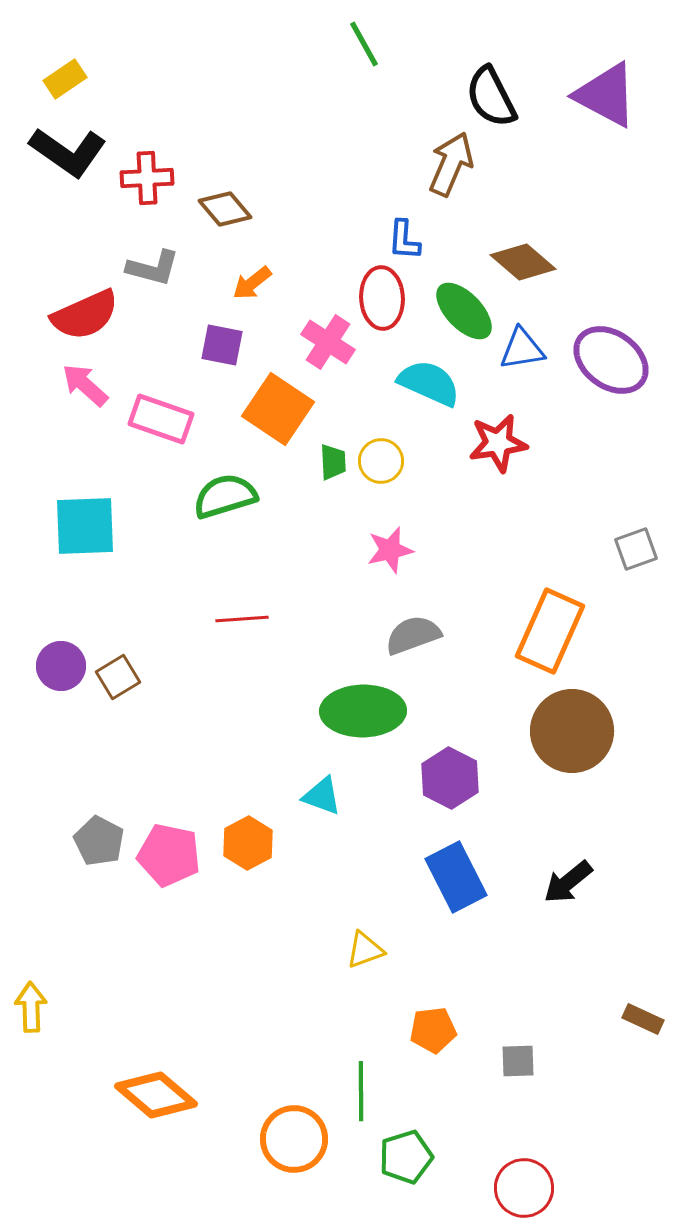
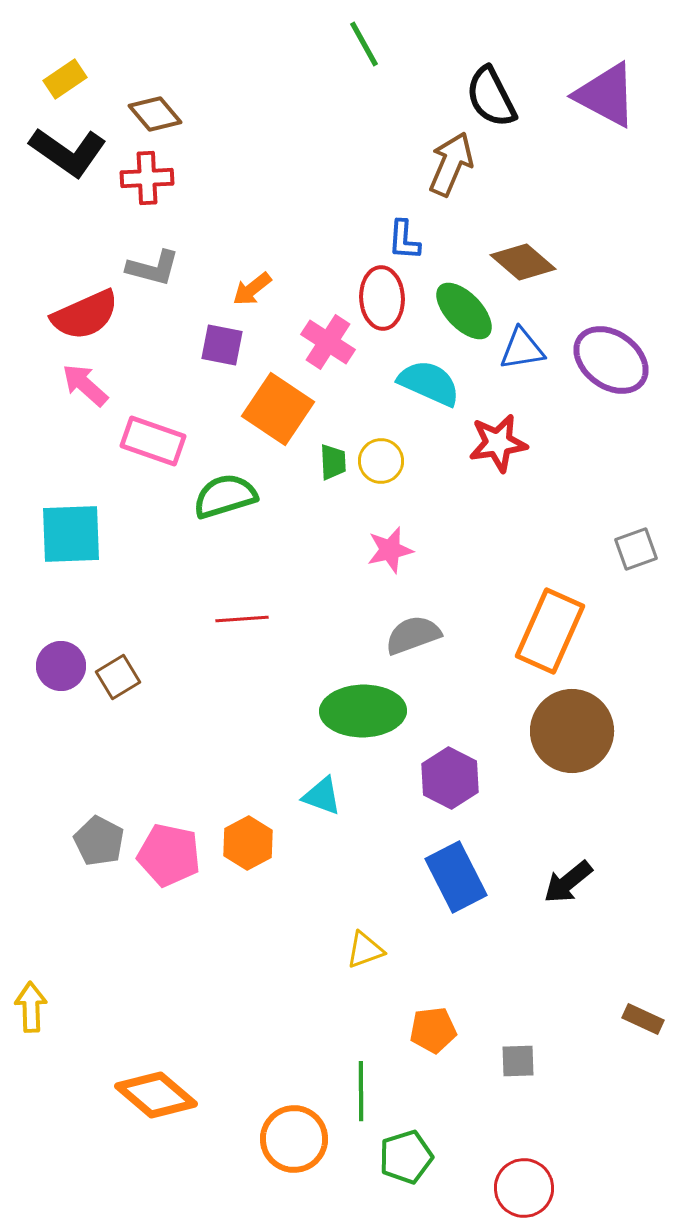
brown diamond at (225, 209): moved 70 px left, 95 px up
orange arrow at (252, 283): moved 6 px down
pink rectangle at (161, 419): moved 8 px left, 22 px down
cyan square at (85, 526): moved 14 px left, 8 px down
